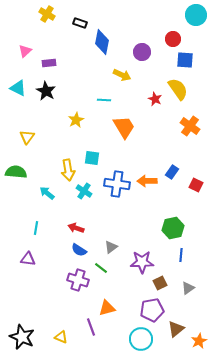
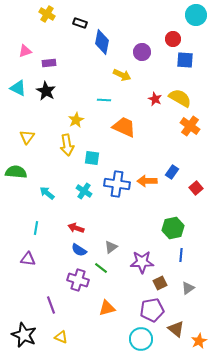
pink triangle at (25, 51): rotated 24 degrees clockwise
yellow semicircle at (178, 89): moved 2 px right, 9 px down; rotated 25 degrees counterclockwise
orange trapezoid at (124, 127): rotated 35 degrees counterclockwise
yellow arrow at (68, 170): moved 1 px left, 25 px up
red square at (196, 185): moved 3 px down; rotated 24 degrees clockwise
purple line at (91, 327): moved 40 px left, 22 px up
brown triangle at (176, 329): rotated 42 degrees counterclockwise
black star at (22, 337): moved 2 px right, 2 px up
